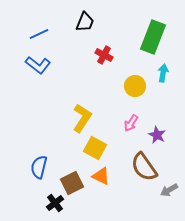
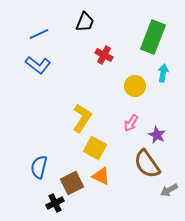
brown semicircle: moved 3 px right, 3 px up
black cross: rotated 12 degrees clockwise
